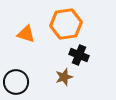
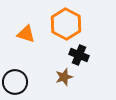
orange hexagon: rotated 24 degrees counterclockwise
black circle: moved 1 px left
